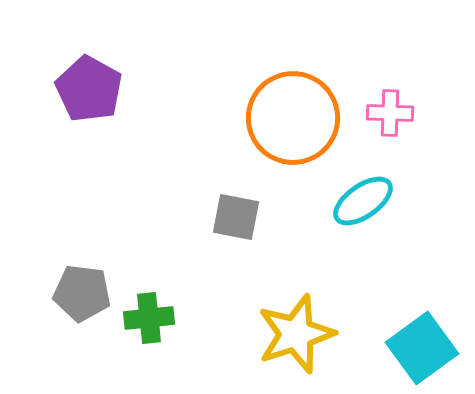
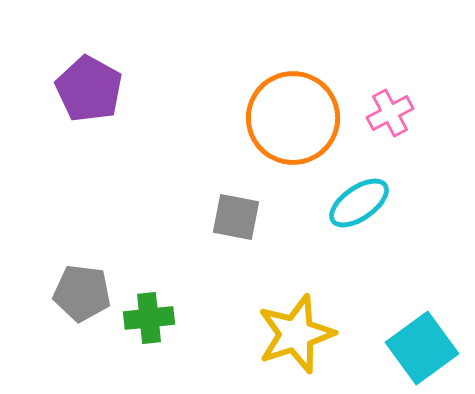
pink cross: rotated 30 degrees counterclockwise
cyan ellipse: moved 4 px left, 2 px down
